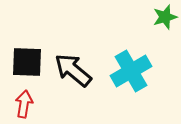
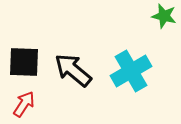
green star: moved 1 px left, 1 px up; rotated 30 degrees clockwise
black square: moved 3 px left
red arrow: rotated 24 degrees clockwise
